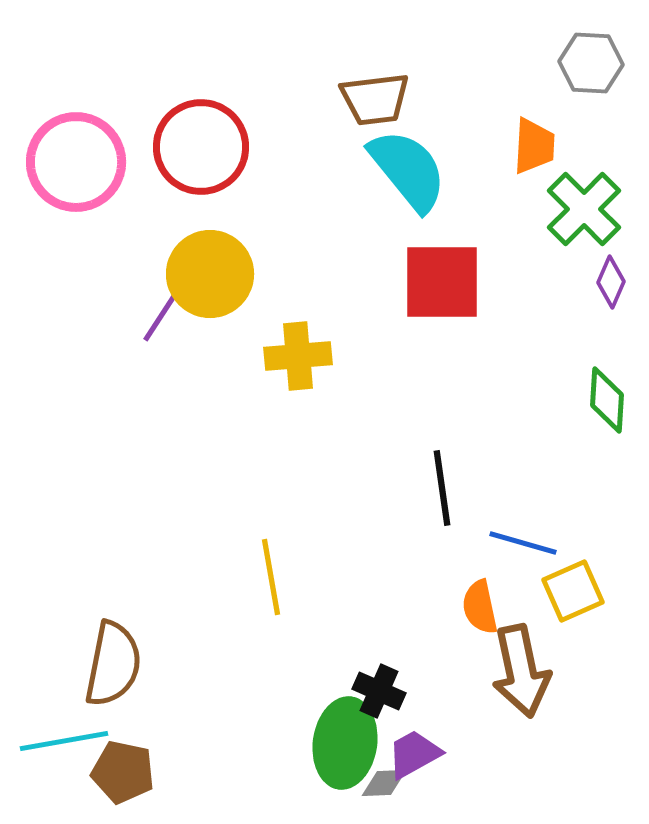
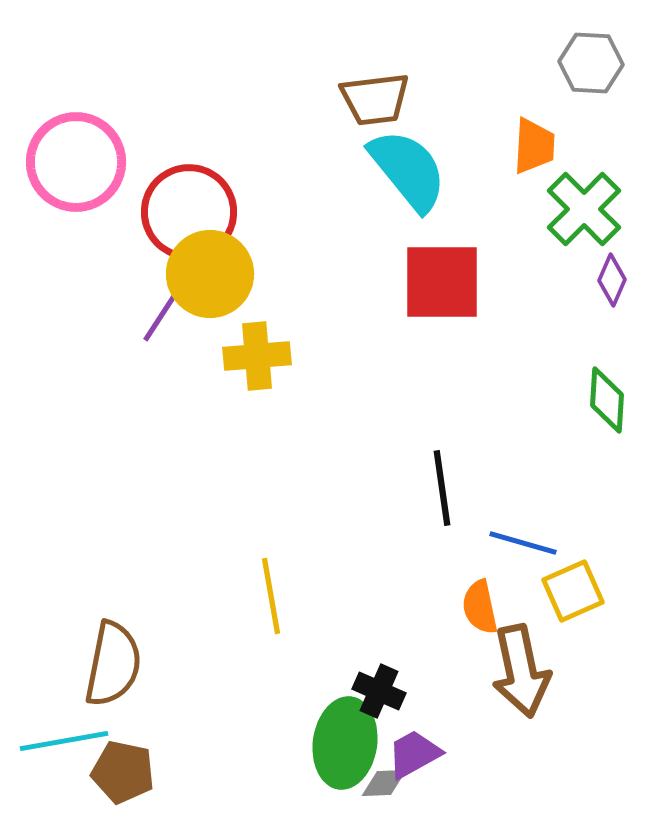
red circle: moved 12 px left, 65 px down
purple diamond: moved 1 px right, 2 px up
yellow cross: moved 41 px left
yellow line: moved 19 px down
